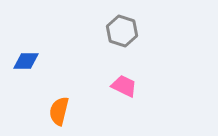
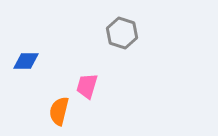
gray hexagon: moved 2 px down
pink trapezoid: moved 37 px left; rotated 100 degrees counterclockwise
